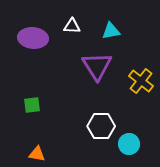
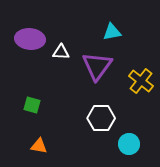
white triangle: moved 11 px left, 26 px down
cyan triangle: moved 1 px right, 1 px down
purple ellipse: moved 3 px left, 1 px down
purple triangle: rotated 8 degrees clockwise
green square: rotated 24 degrees clockwise
white hexagon: moved 8 px up
orange triangle: moved 2 px right, 8 px up
